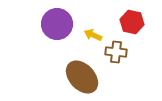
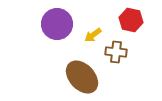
red hexagon: moved 1 px left, 2 px up
yellow arrow: rotated 60 degrees counterclockwise
